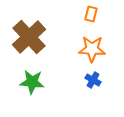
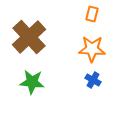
orange rectangle: moved 1 px right
